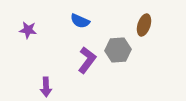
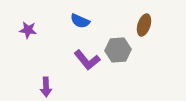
purple L-shape: rotated 104 degrees clockwise
